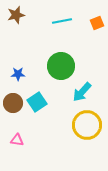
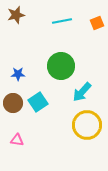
cyan square: moved 1 px right
